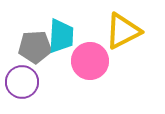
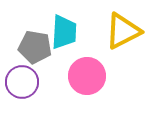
cyan trapezoid: moved 3 px right, 4 px up
gray pentagon: rotated 12 degrees clockwise
pink circle: moved 3 px left, 15 px down
